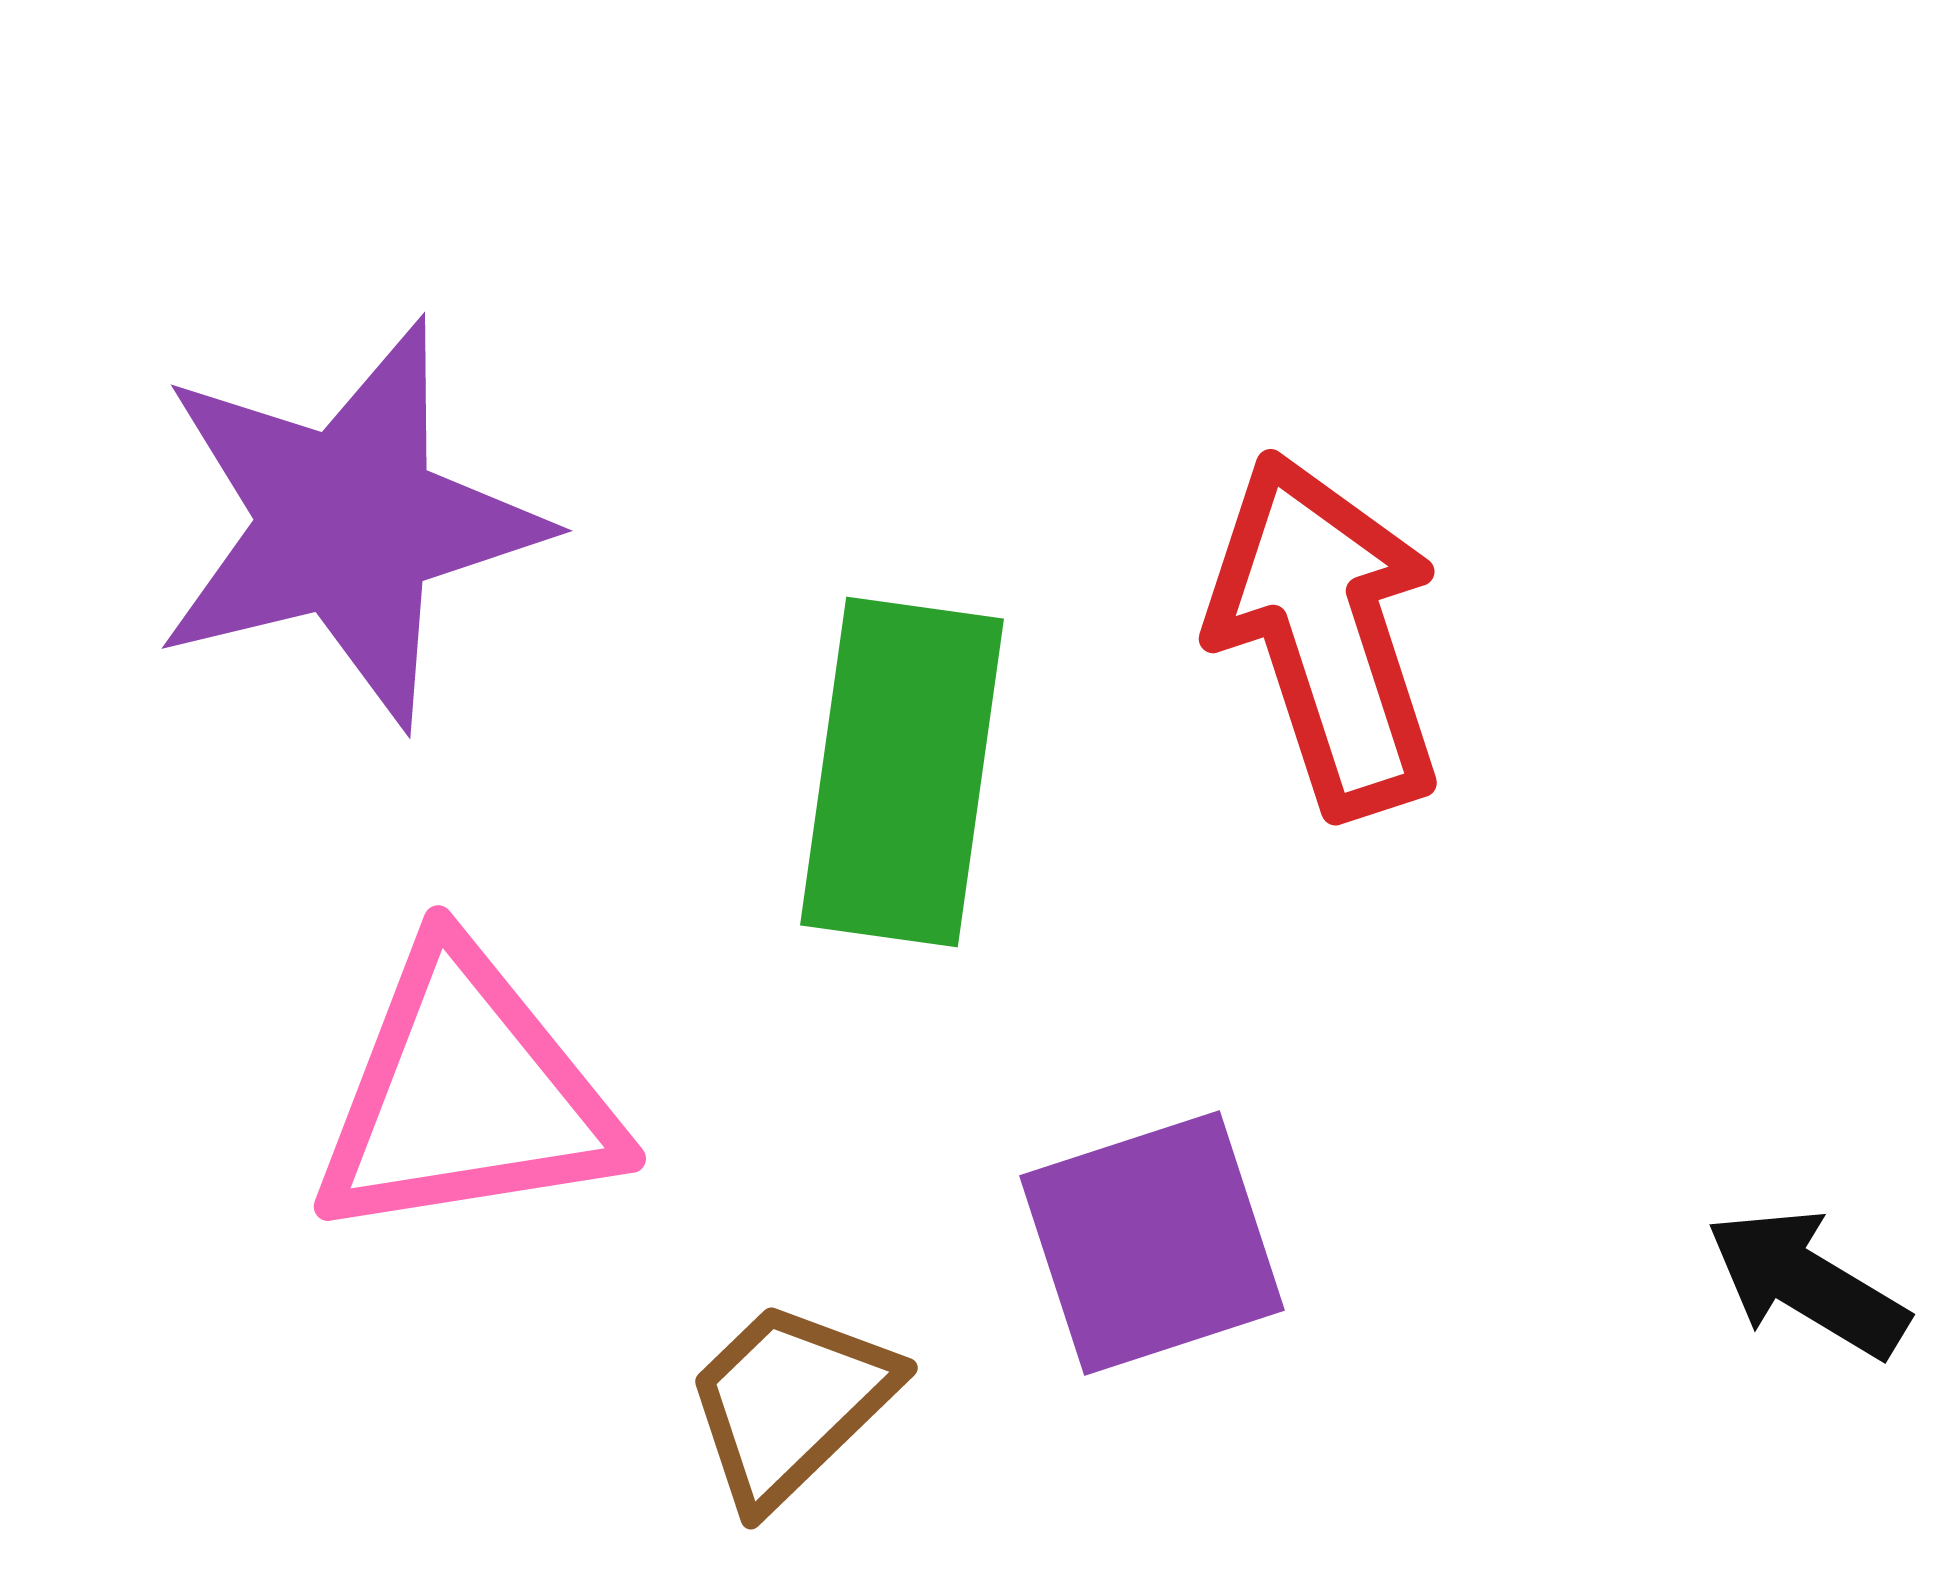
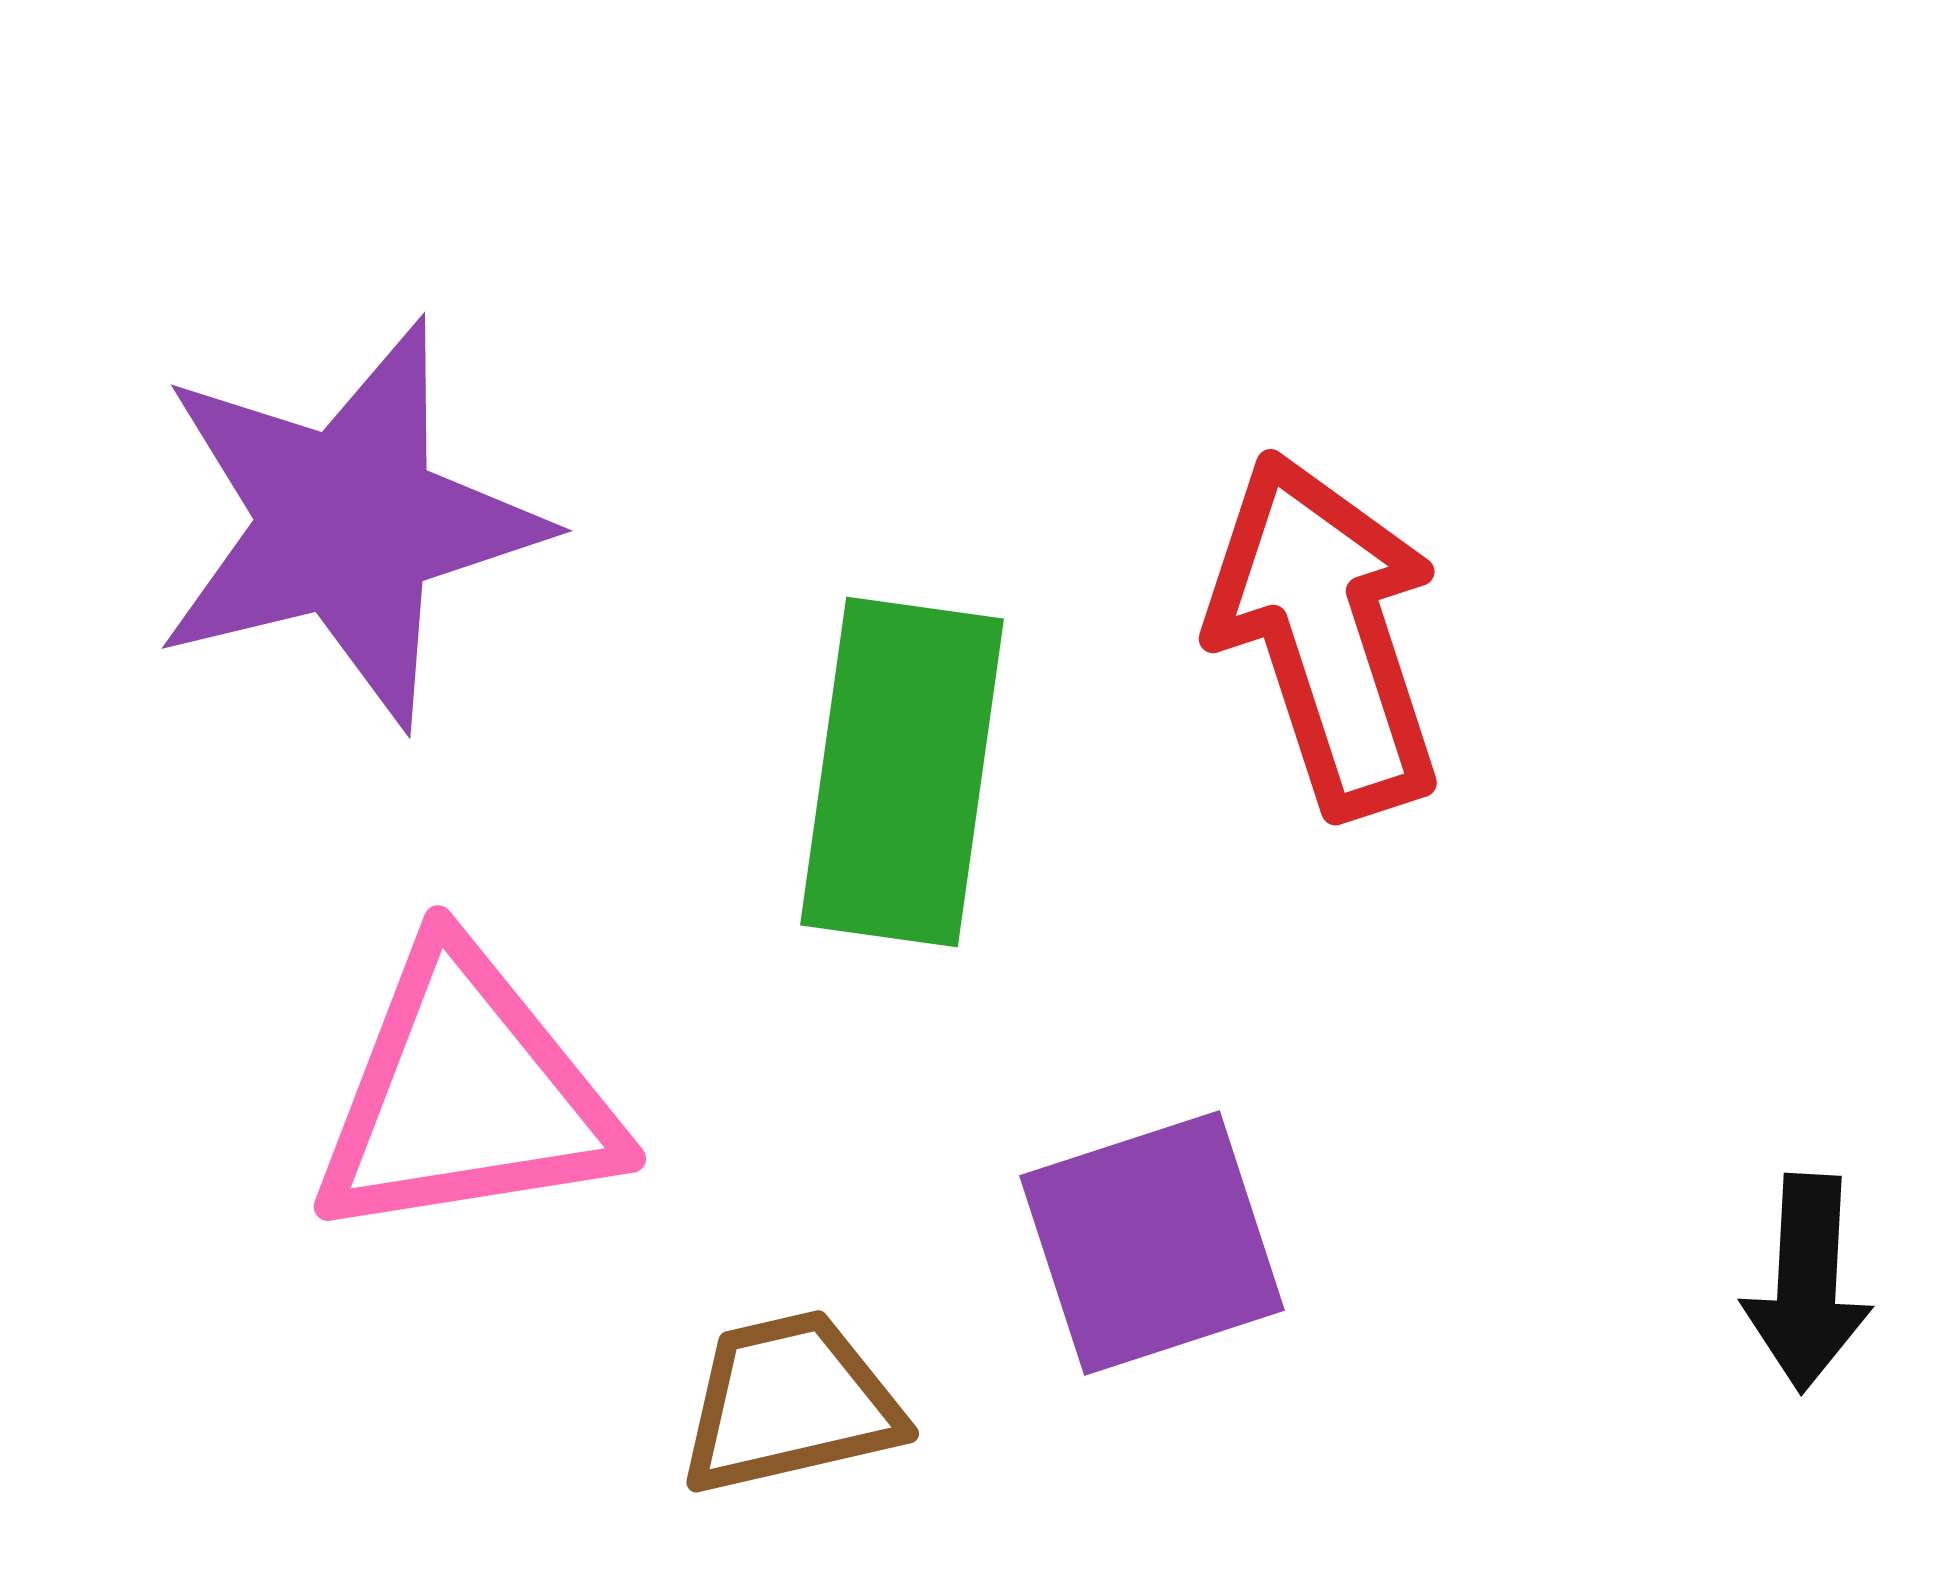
black arrow: rotated 118 degrees counterclockwise
brown trapezoid: rotated 31 degrees clockwise
